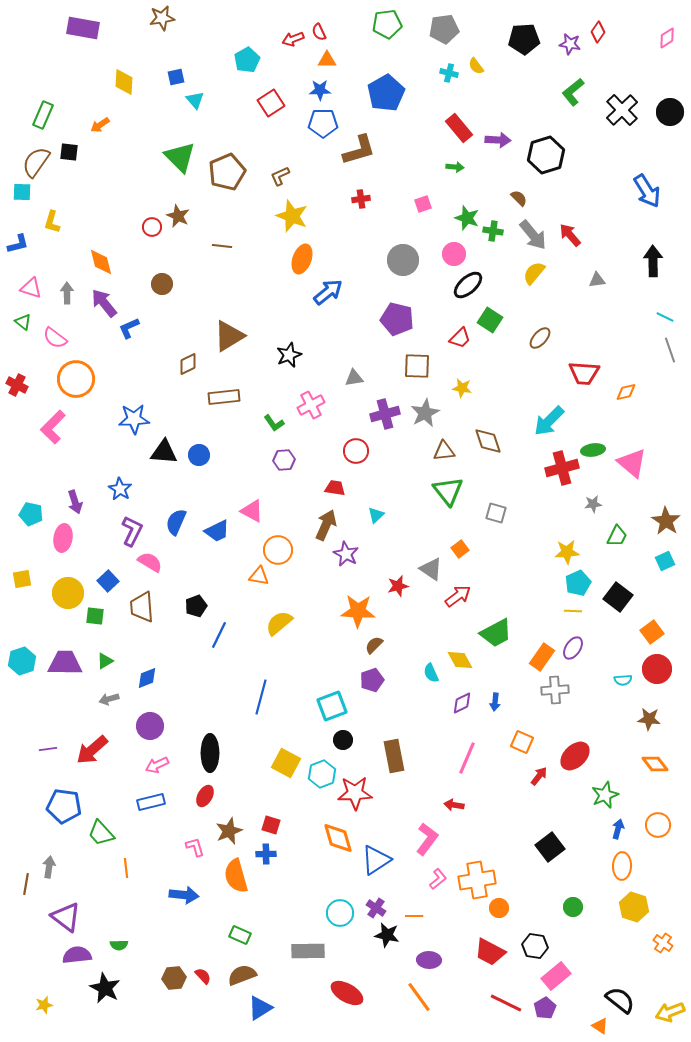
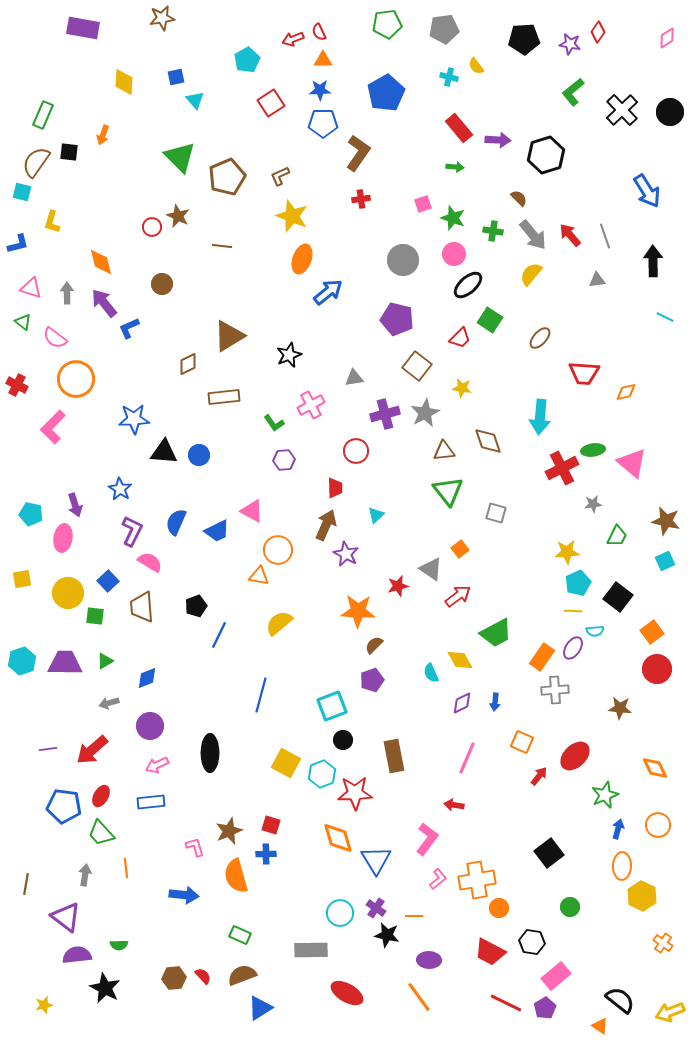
orange triangle at (327, 60): moved 4 px left
cyan cross at (449, 73): moved 4 px down
orange arrow at (100, 125): moved 3 px right, 10 px down; rotated 36 degrees counterclockwise
brown L-shape at (359, 150): moved 1 px left, 3 px down; rotated 39 degrees counterclockwise
brown pentagon at (227, 172): moved 5 px down
cyan square at (22, 192): rotated 12 degrees clockwise
green star at (467, 218): moved 14 px left
yellow semicircle at (534, 273): moved 3 px left, 1 px down
gray line at (670, 350): moved 65 px left, 114 px up
brown square at (417, 366): rotated 36 degrees clockwise
cyan arrow at (549, 421): moved 9 px left, 4 px up; rotated 40 degrees counterclockwise
red cross at (562, 468): rotated 12 degrees counterclockwise
red trapezoid at (335, 488): rotated 80 degrees clockwise
purple arrow at (75, 502): moved 3 px down
brown star at (666, 521): rotated 20 degrees counterclockwise
cyan semicircle at (623, 680): moved 28 px left, 49 px up
blue line at (261, 697): moved 2 px up
gray arrow at (109, 699): moved 4 px down
brown star at (649, 719): moved 29 px left, 11 px up
orange diamond at (655, 764): moved 4 px down; rotated 12 degrees clockwise
red ellipse at (205, 796): moved 104 px left
blue rectangle at (151, 802): rotated 8 degrees clockwise
black square at (550, 847): moved 1 px left, 6 px down
blue triangle at (376, 860): rotated 28 degrees counterclockwise
gray arrow at (49, 867): moved 36 px right, 8 px down
green circle at (573, 907): moved 3 px left
yellow hexagon at (634, 907): moved 8 px right, 11 px up; rotated 8 degrees clockwise
black hexagon at (535, 946): moved 3 px left, 4 px up
gray rectangle at (308, 951): moved 3 px right, 1 px up
